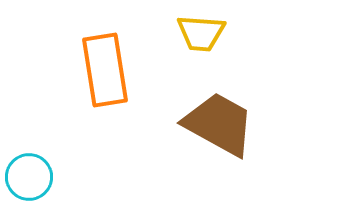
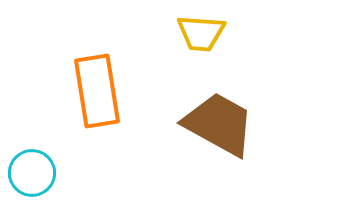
orange rectangle: moved 8 px left, 21 px down
cyan circle: moved 3 px right, 4 px up
